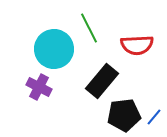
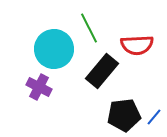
black rectangle: moved 10 px up
